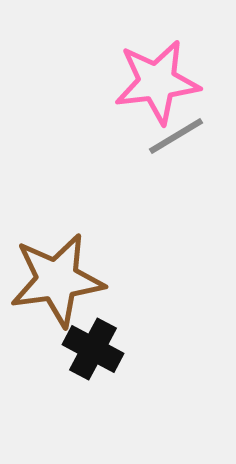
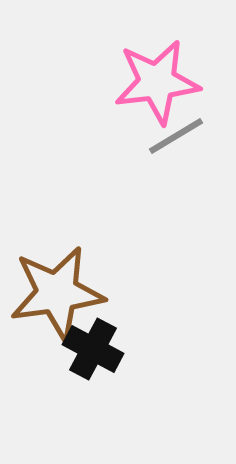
brown star: moved 13 px down
